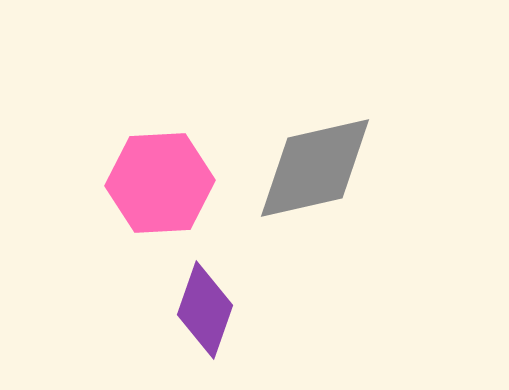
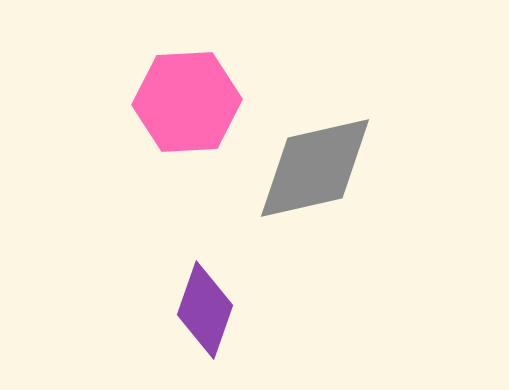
pink hexagon: moved 27 px right, 81 px up
